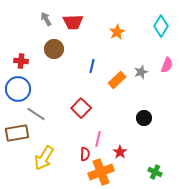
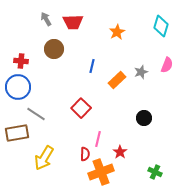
cyan diamond: rotated 15 degrees counterclockwise
blue circle: moved 2 px up
